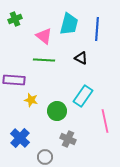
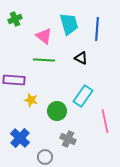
cyan trapezoid: rotated 30 degrees counterclockwise
